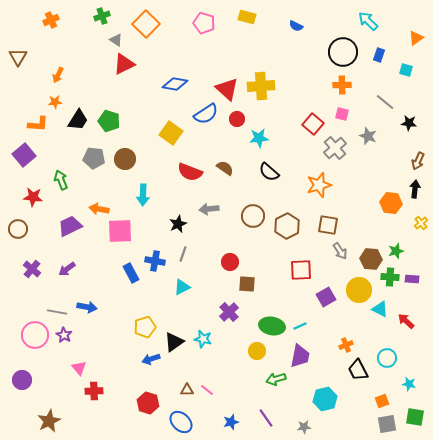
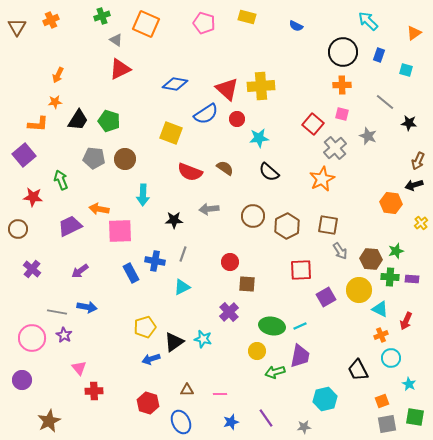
orange square at (146, 24): rotated 20 degrees counterclockwise
orange triangle at (416, 38): moved 2 px left, 5 px up
brown triangle at (18, 57): moved 1 px left, 30 px up
red triangle at (124, 64): moved 4 px left, 5 px down
yellow square at (171, 133): rotated 15 degrees counterclockwise
orange star at (319, 185): moved 3 px right, 6 px up; rotated 10 degrees counterclockwise
black arrow at (415, 189): moved 1 px left, 4 px up; rotated 114 degrees counterclockwise
black star at (178, 224): moved 4 px left, 4 px up; rotated 24 degrees clockwise
purple arrow at (67, 269): moved 13 px right, 2 px down
red arrow at (406, 321): rotated 108 degrees counterclockwise
pink circle at (35, 335): moved 3 px left, 3 px down
orange cross at (346, 345): moved 35 px right, 10 px up
cyan circle at (387, 358): moved 4 px right
green arrow at (276, 379): moved 1 px left, 7 px up
cyan star at (409, 384): rotated 16 degrees clockwise
pink line at (207, 390): moved 13 px right, 4 px down; rotated 40 degrees counterclockwise
blue ellipse at (181, 422): rotated 20 degrees clockwise
